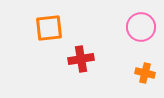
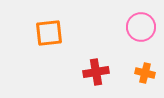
orange square: moved 5 px down
red cross: moved 15 px right, 13 px down
